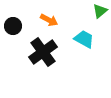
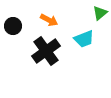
green triangle: moved 2 px down
cyan trapezoid: rotated 130 degrees clockwise
black cross: moved 3 px right, 1 px up
